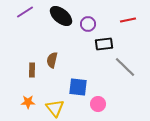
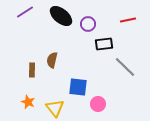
orange star: rotated 24 degrees clockwise
